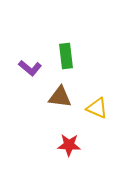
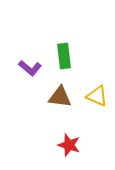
green rectangle: moved 2 px left
yellow triangle: moved 12 px up
red star: rotated 15 degrees clockwise
